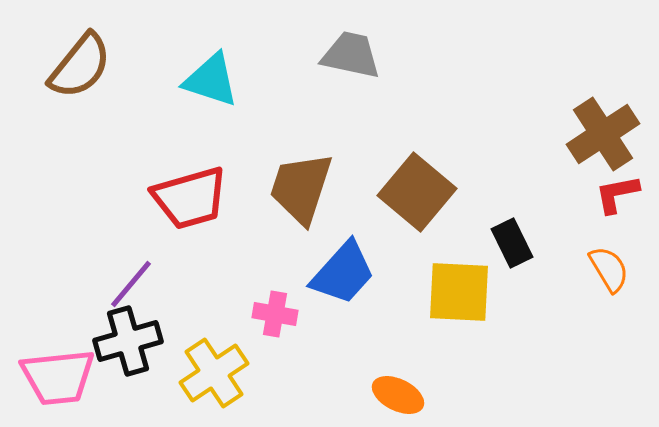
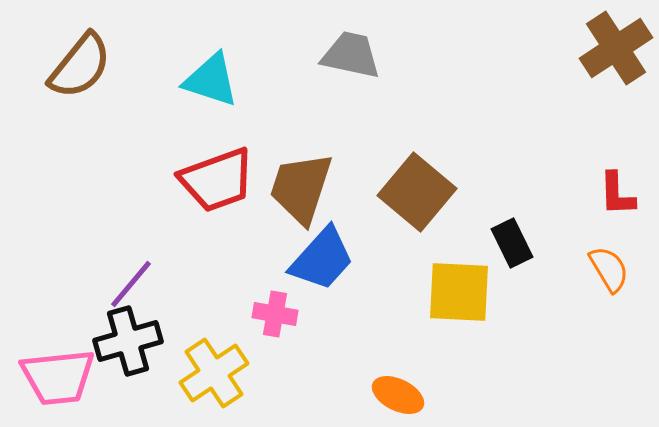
brown cross: moved 13 px right, 86 px up
red L-shape: rotated 81 degrees counterclockwise
red trapezoid: moved 27 px right, 18 px up; rotated 4 degrees counterclockwise
blue trapezoid: moved 21 px left, 14 px up
